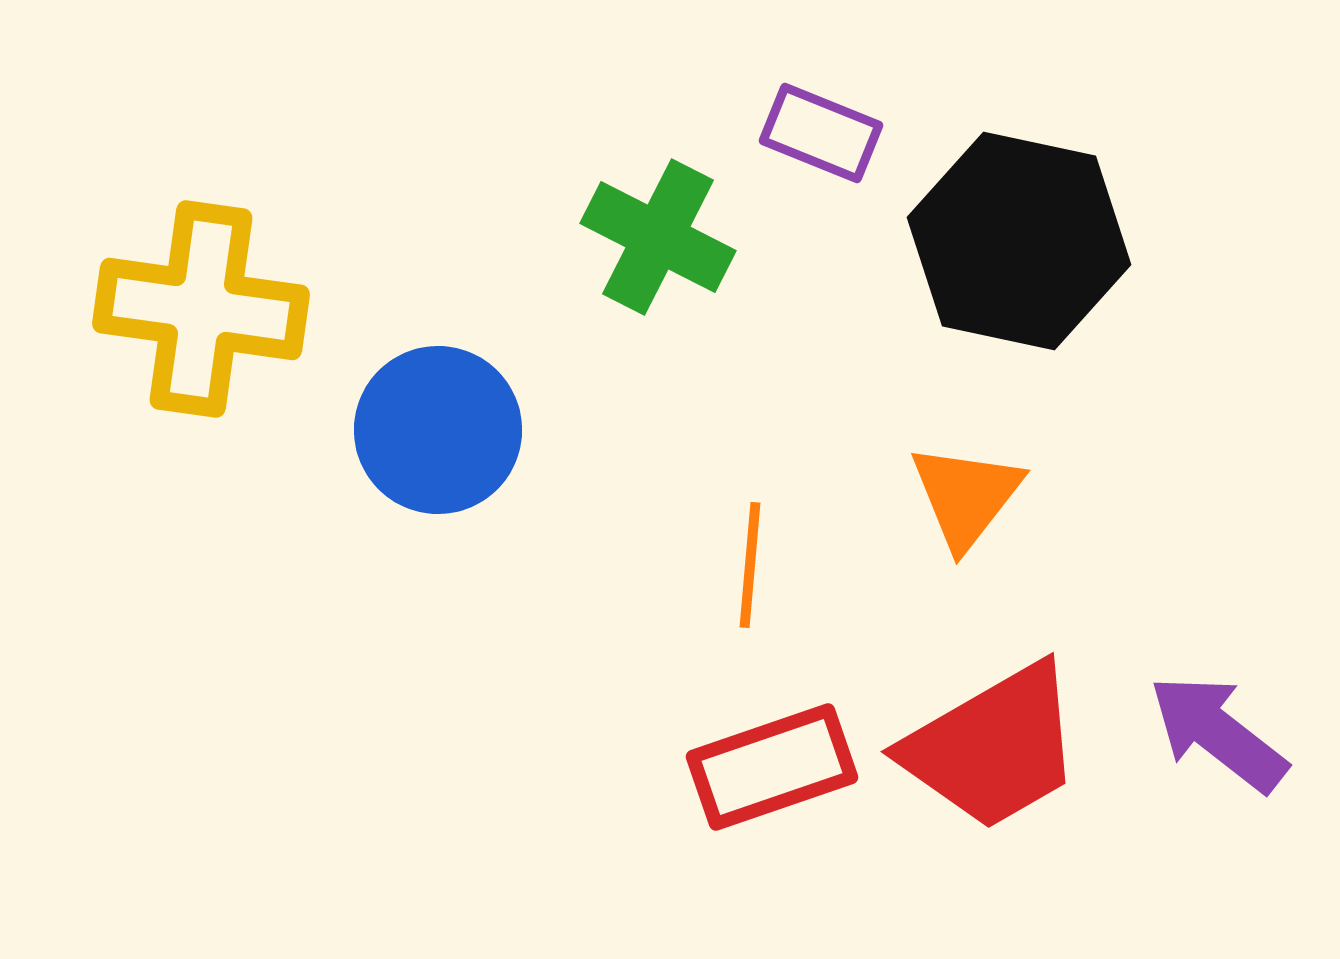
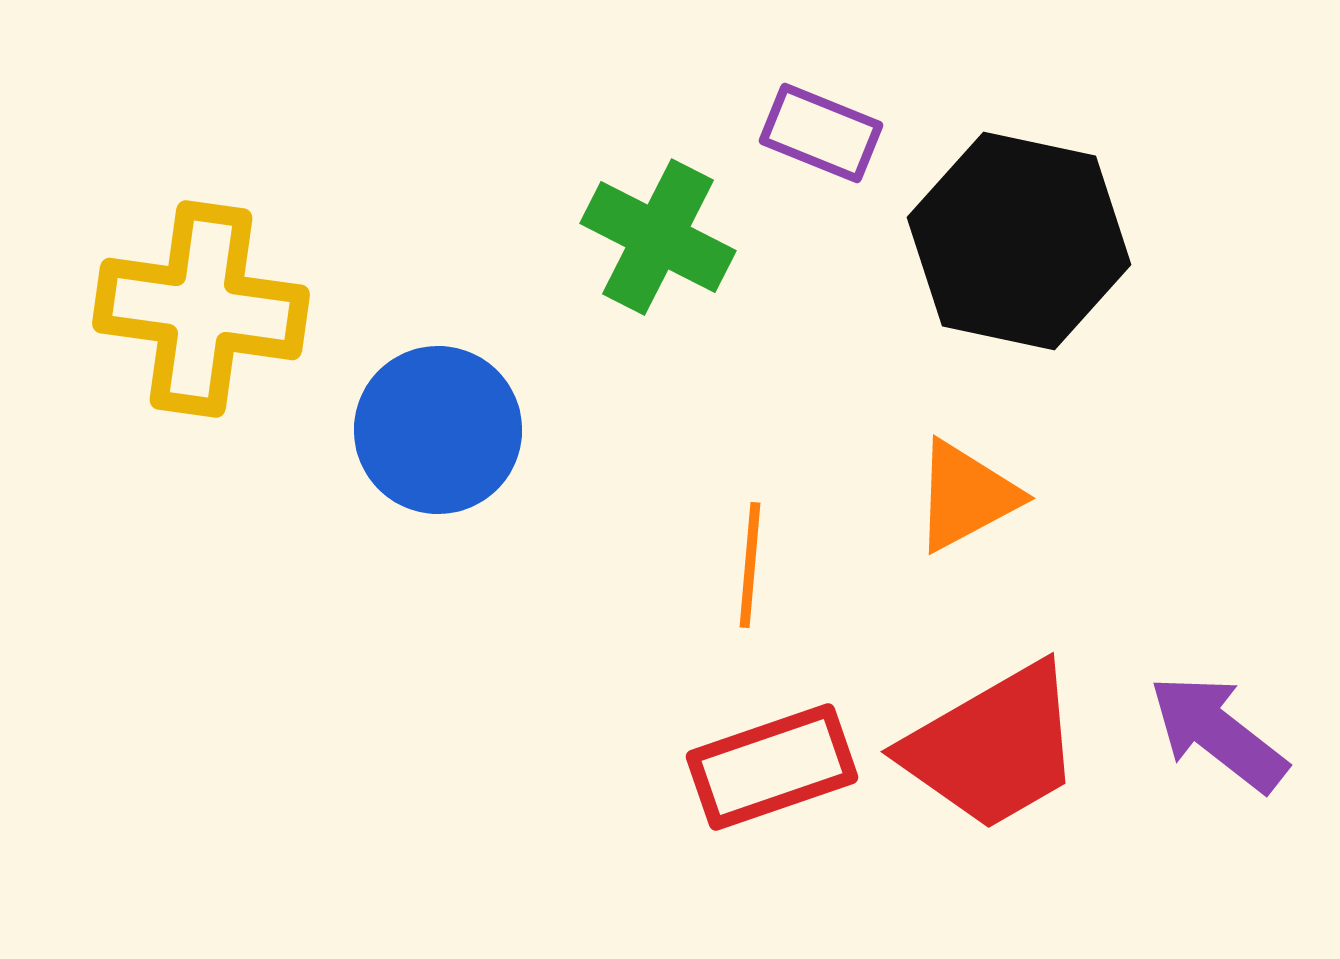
orange triangle: rotated 24 degrees clockwise
